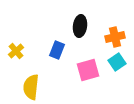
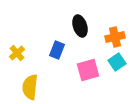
black ellipse: rotated 25 degrees counterclockwise
yellow cross: moved 1 px right, 2 px down
yellow semicircle: moved 1 px left
